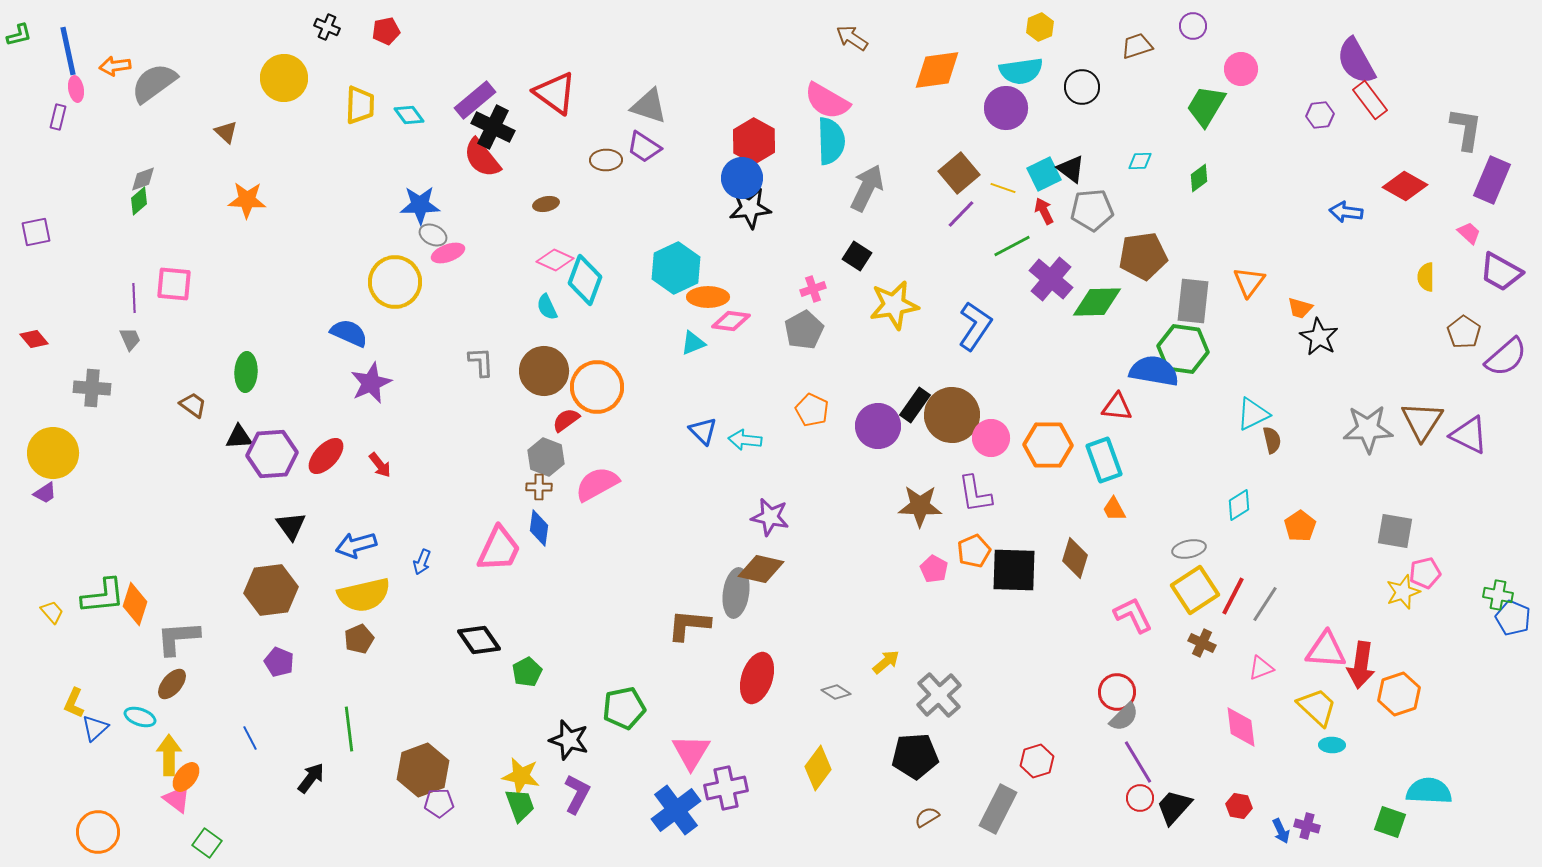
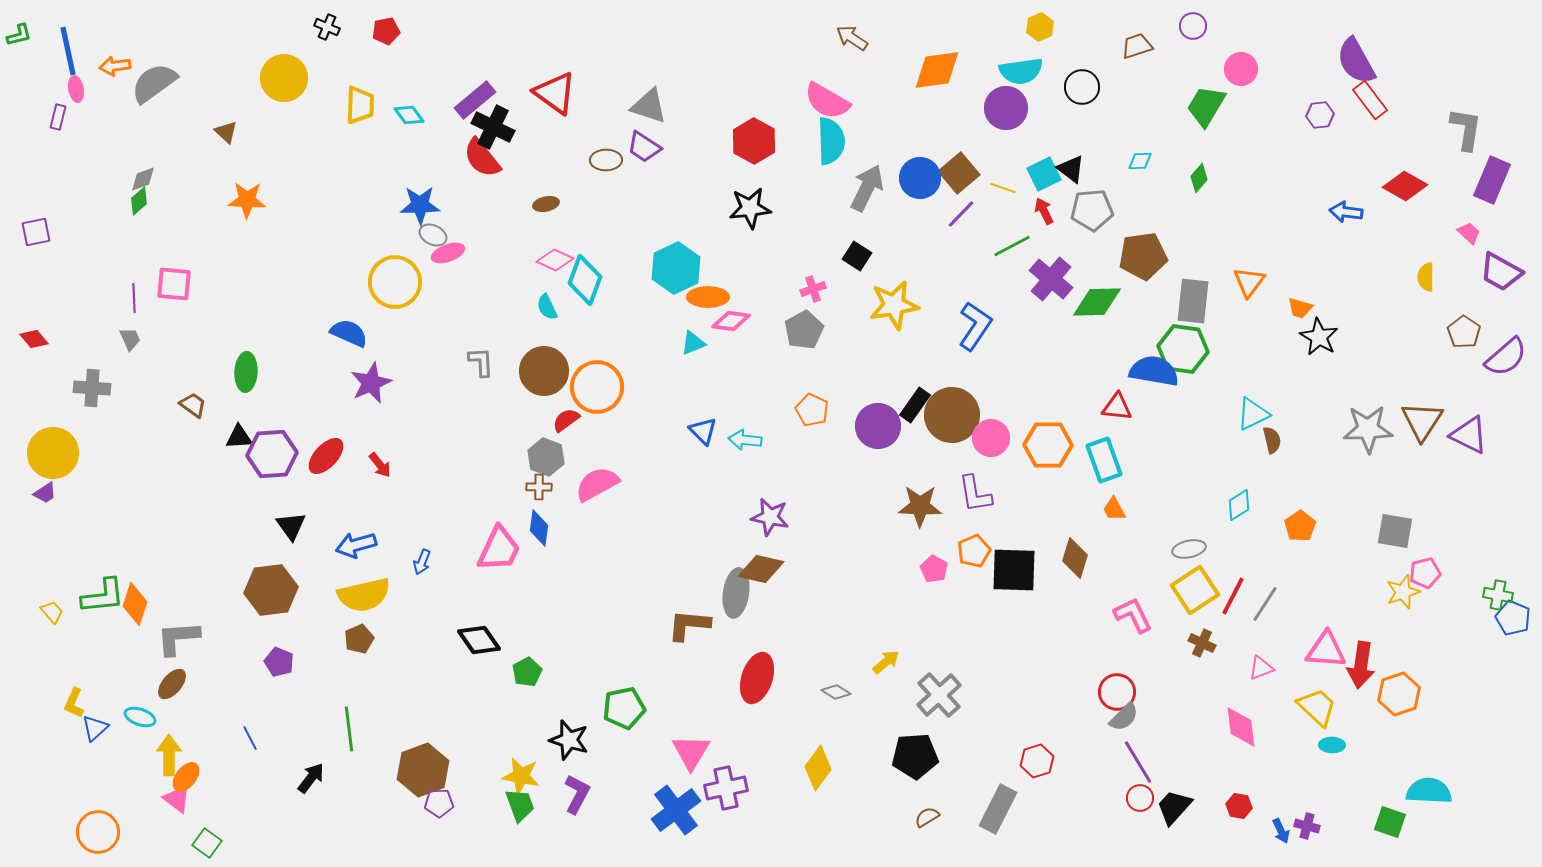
blue circle at (742, 178): moved 178 px right
green diamond at (1199, 178): rotated 12 degrees counterclockwise
